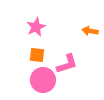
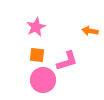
pink L-shape: moved 3 px up
